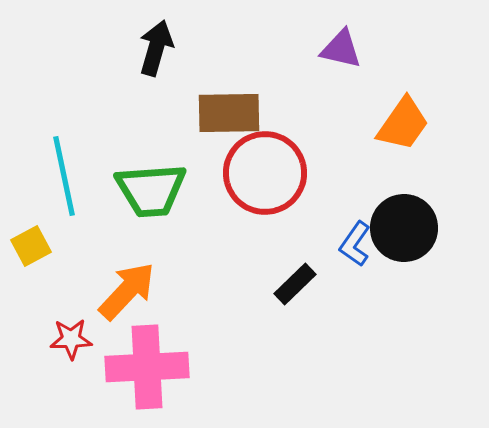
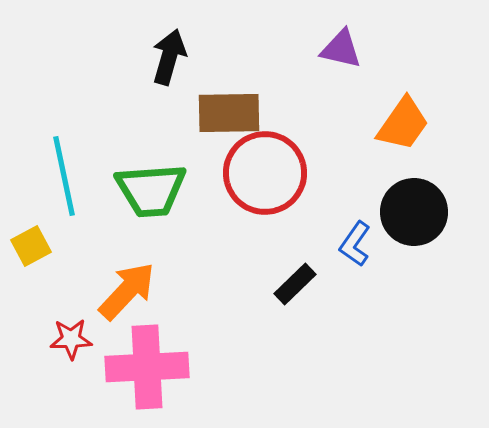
black arrow: moved 13 px right, 9 px down
black circle: moved 10 px right, 16 px up
